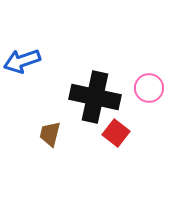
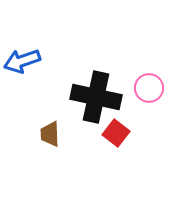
black cross: moved 1 px right
brown trapezoid: rotated 16 degrees counterclockwise
